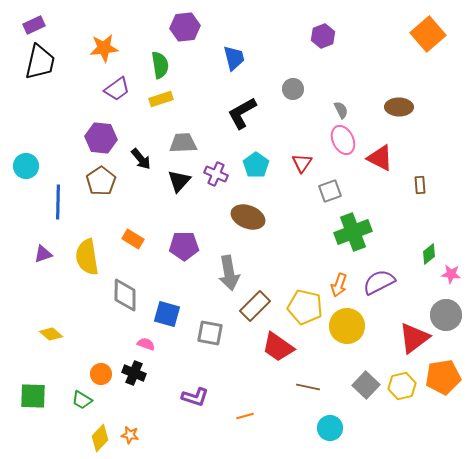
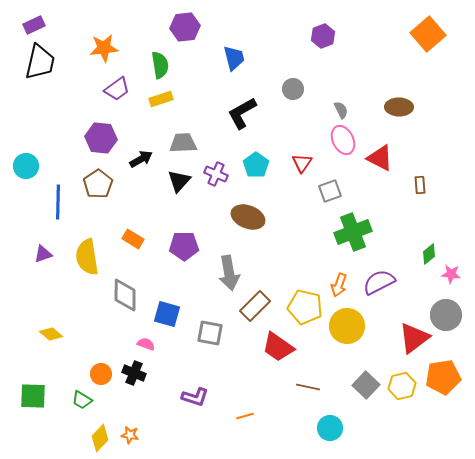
black arrow at (141, 159): rotated 80 degrees counterclockwise
brown pentagon at (101, 181): moved 3 px left, 3 px down
